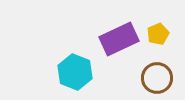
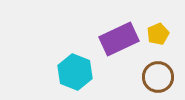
brown circle: moved 1 px right, 1 px up
